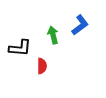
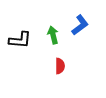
black L-shape: moved 8 px up
red semicircle: moved 18 px right
